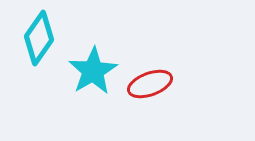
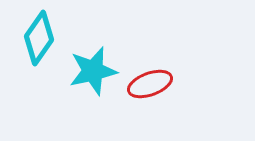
cyan star: rotated 18 degrees clockwise
